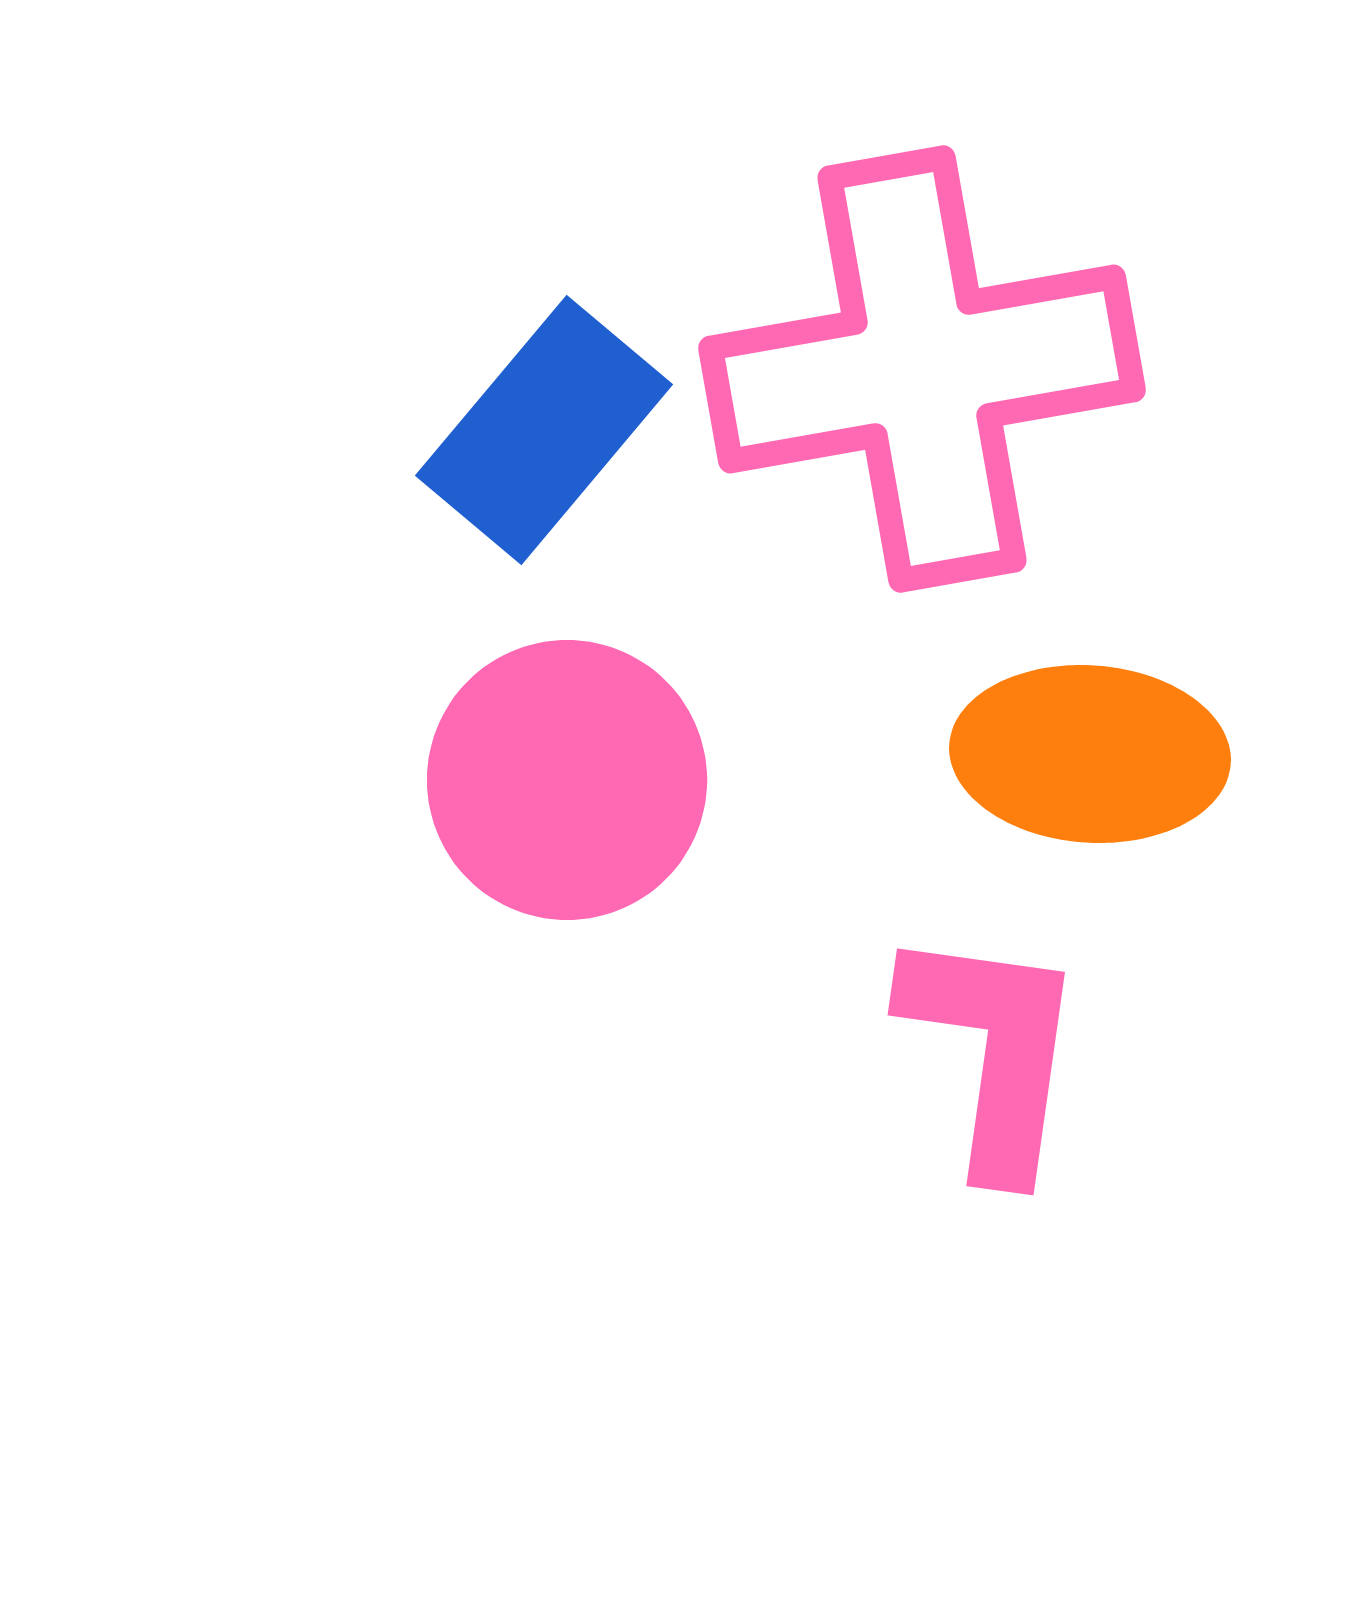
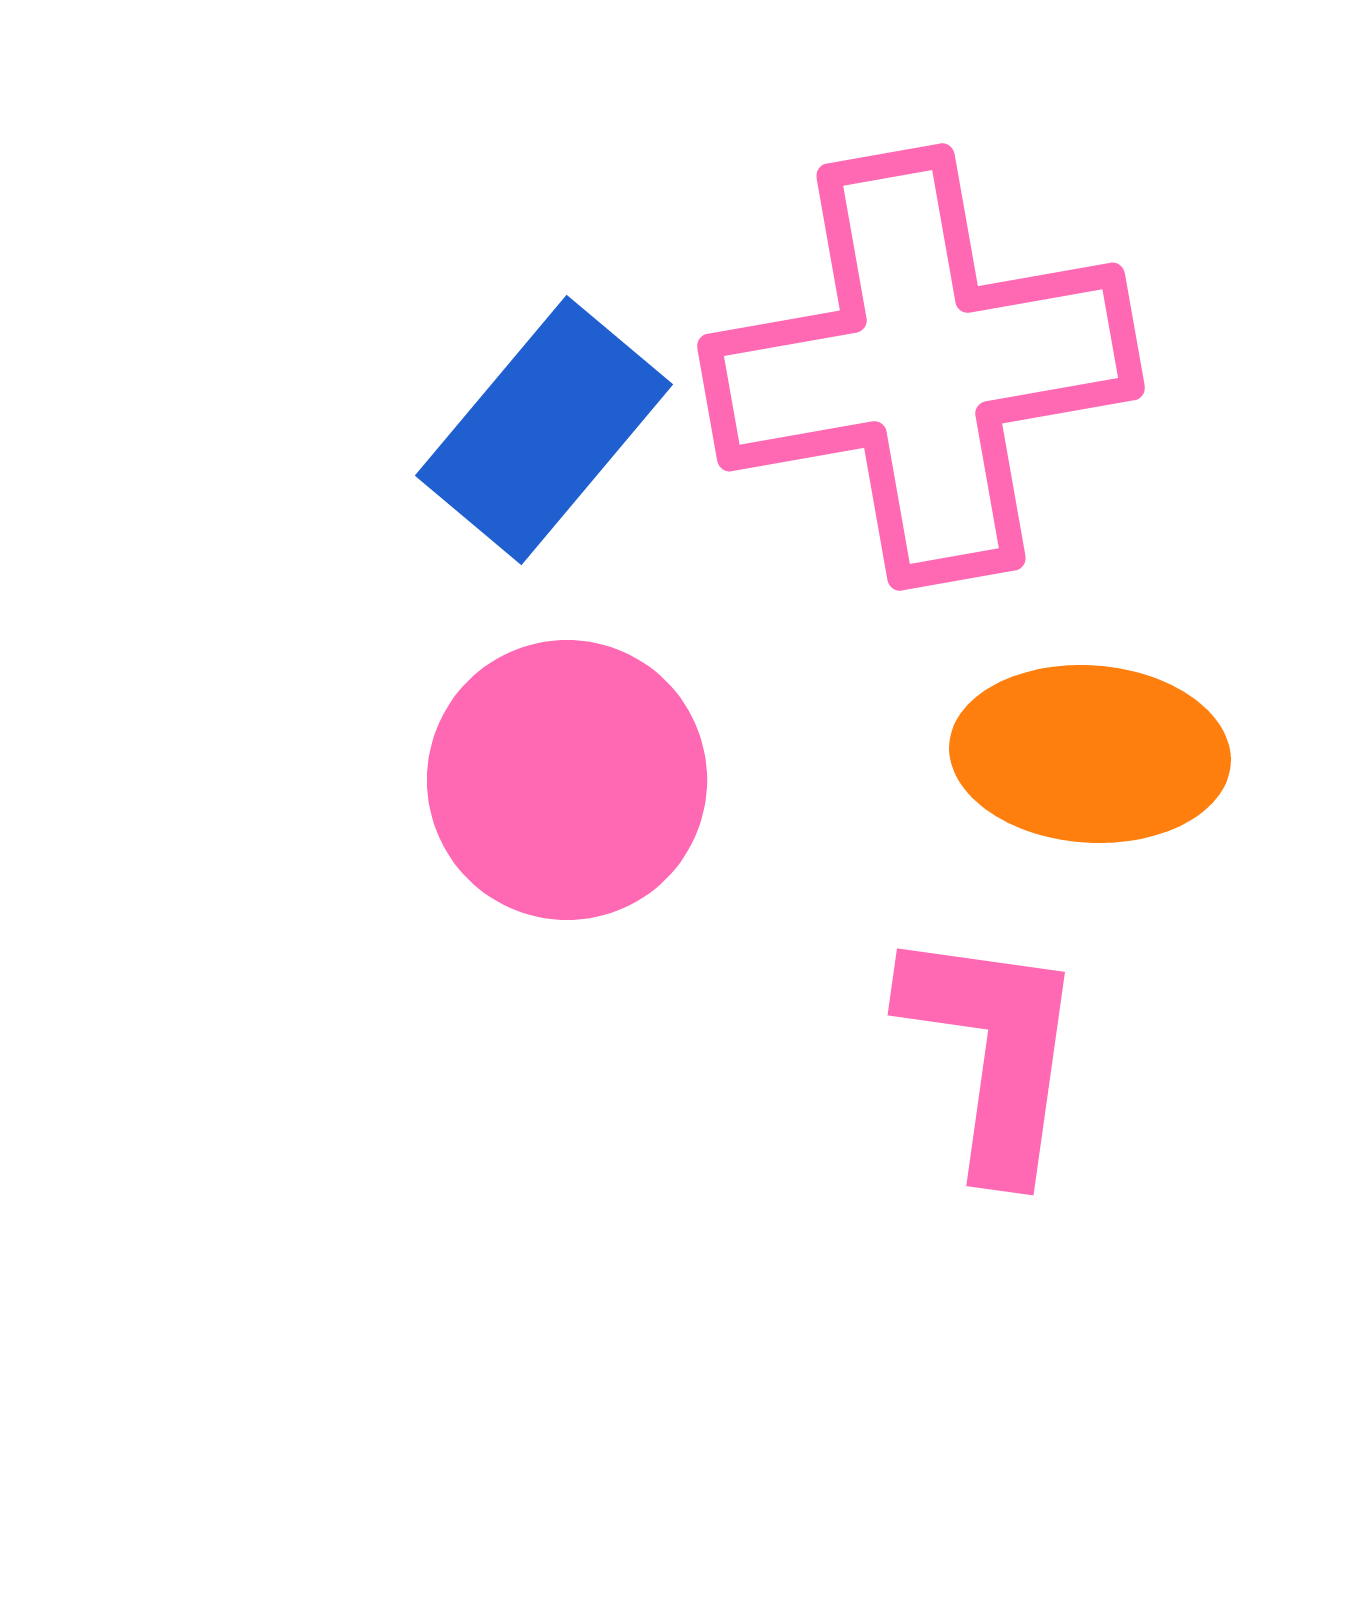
pink cross: moved 1 px left, 2 px up
